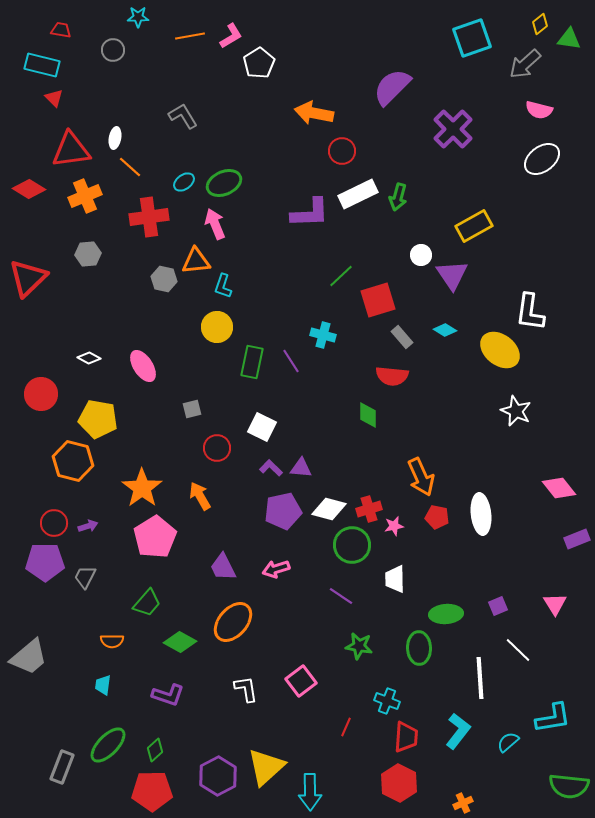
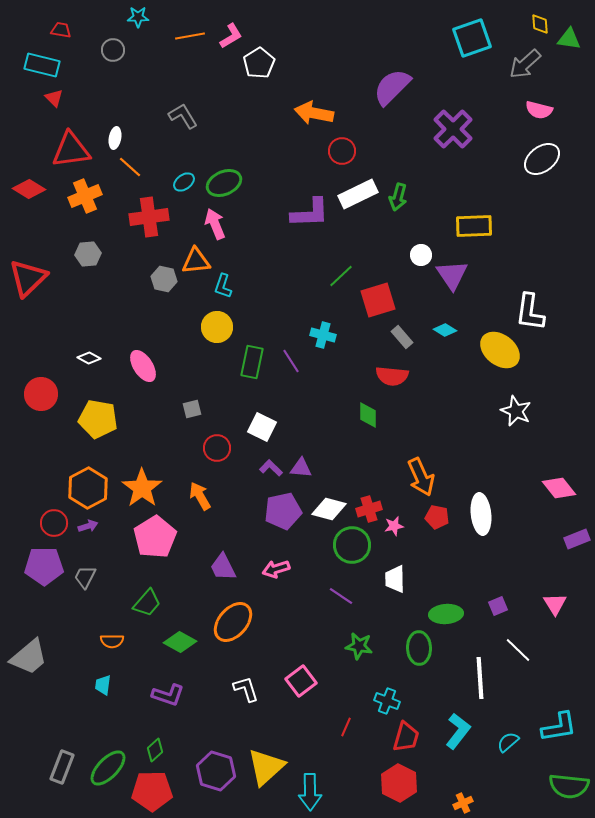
yellow diamond at (540, 24): rotated 55 degrees counterclockwise
yellow rectangle at (474, 226): rotated 27 degrees clockwise
orange hexagon at (73, 461): moved 15 px right, 27 px down; rotated 18 degrees clockwise
purple pentagon at (45, 562): moved 1 px left, 4 px down
white L-shape at (246, 689): rotated 8 degrees counterclockwise
cyan L-shape at (553, 718): moved 6 px right, 9 px down
red trapezoid at (406, 737): rotated 12 degrees clockwise
green ellipse at (108, 745): moved 23 px down
purple hexagon at (218, 776): moved 2 px left, 5 px up; rotated 15 degrees counterclockwise
